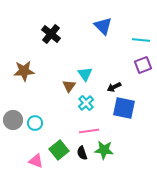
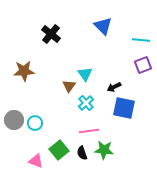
gray circle: moved 1 px right
